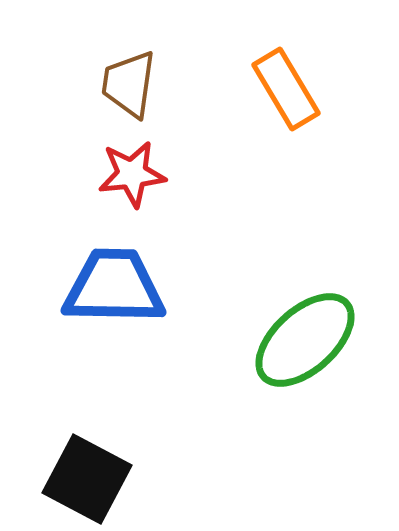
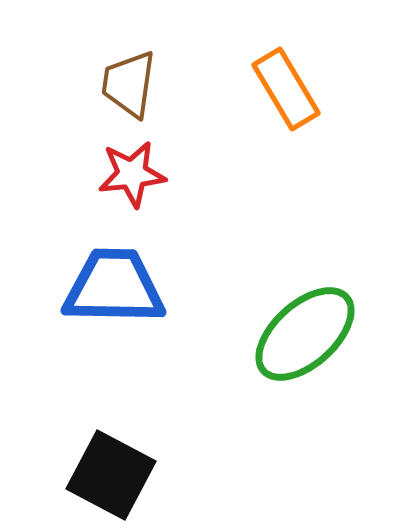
green ellipse: moved 6 px up
black square: moved 24 px right, 4 px up
